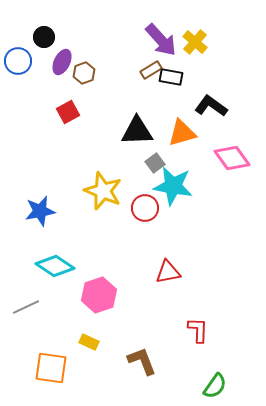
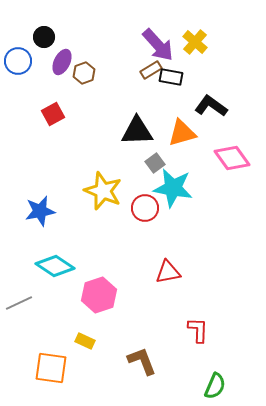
purple arrow: moved 3 px left, 5 px down
red square: moved 15 px left, 2 px down
cyan star: moved 2 px down
gray line: moved 7 px left, 4 px up
yellow rectangle: moved 4 px left, 1 px up
green semicircle: rotated 12 degrees counterclockwise
